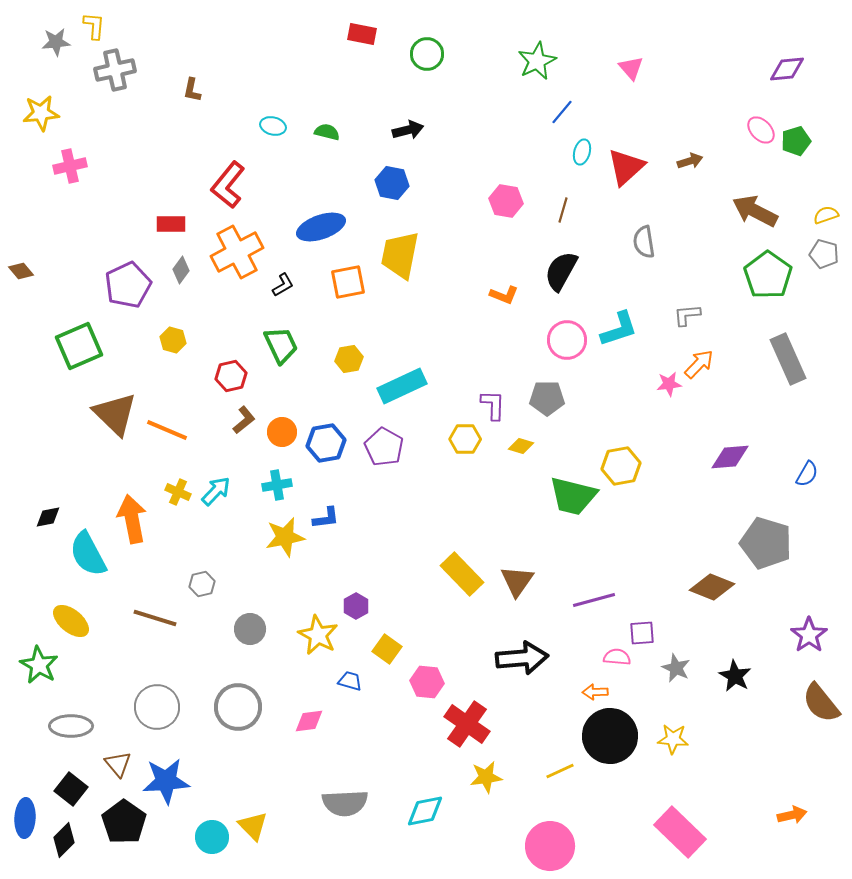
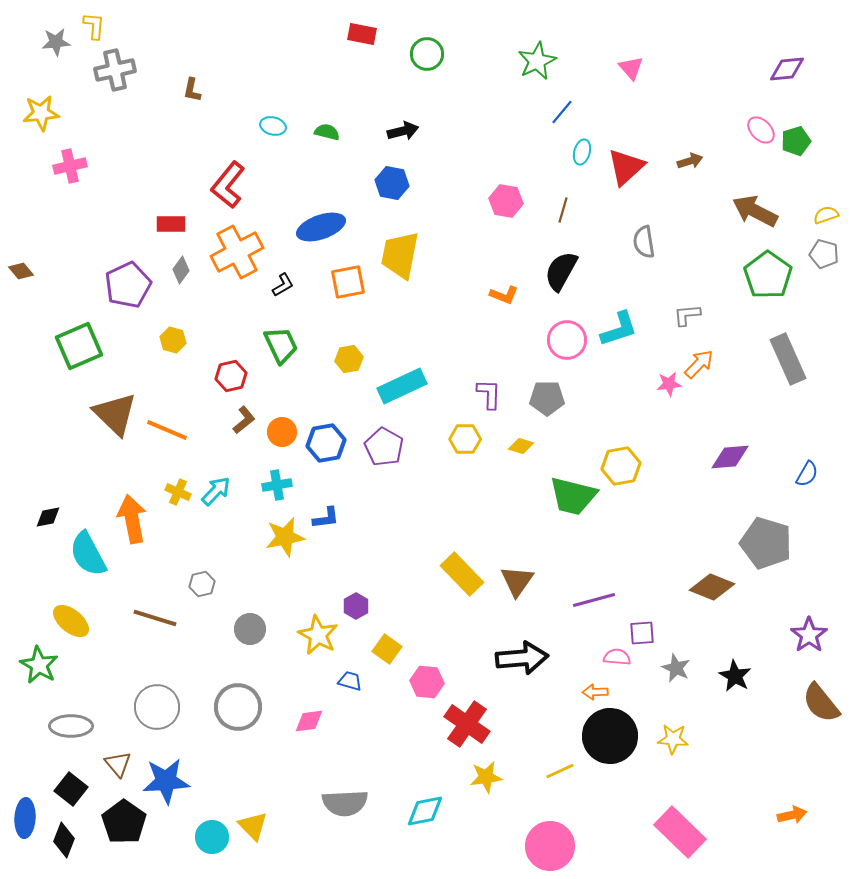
black arrow at (408, 130): moved 5 px left, 1 px down
purple L-shape at (493, 405): moved 4 px left, 11 px up
black diamond at (64, 840): rotated 24 degrees counterclockwise
